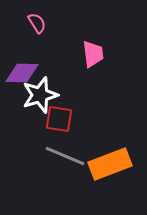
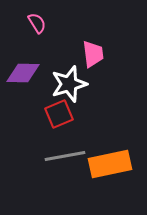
purple diamond: moved 1 px right
white star: moved 29 px right, 11 px up
red square: moved 5 px up; rotated 32 degrees counterclockwise
gray line: rotated 33 degrees counterclockwise
orange rectangle: rotated 9 degrees clockwise
